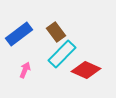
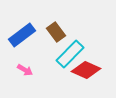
blue rectangle: moved 3 px right, 1 px down
cyan rectangle: moved 8 px right
pink arrow: rotated 98 degrees clockwise
